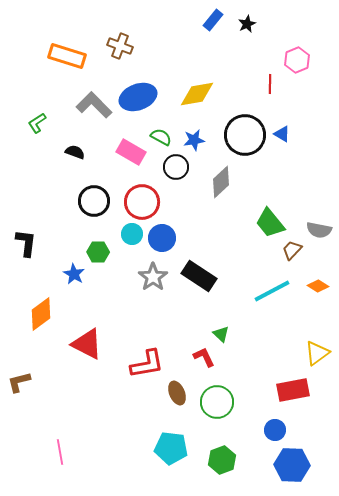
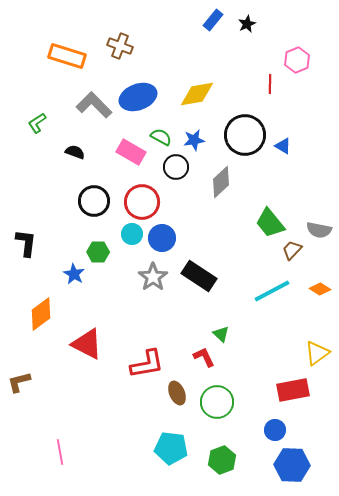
blue triangle at (282, 134): moved 1 px right, 12 px down
orange diamond at (318, 286): moved 2 px right, 3 px down
